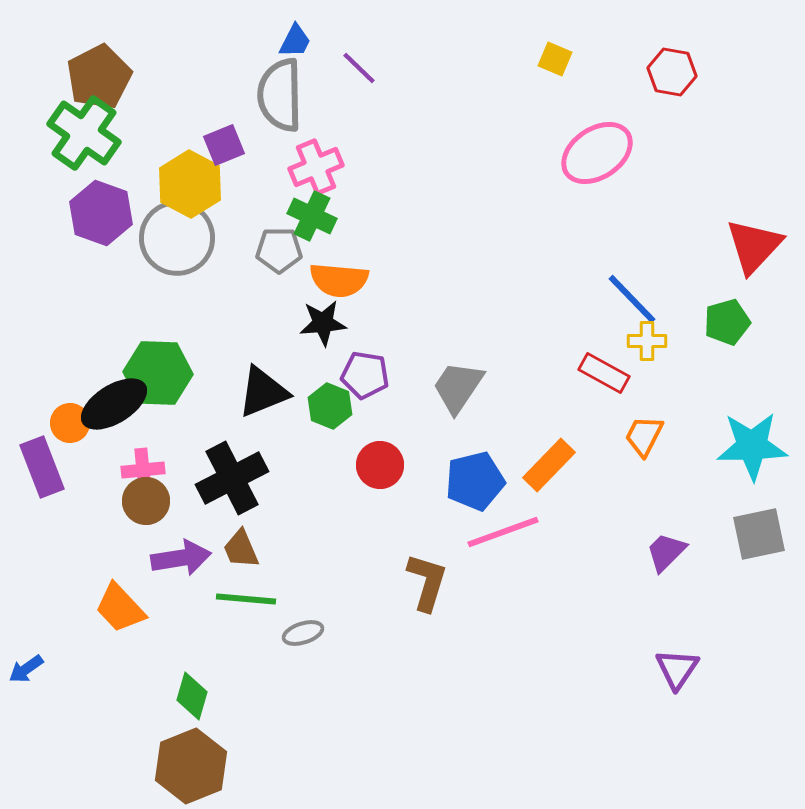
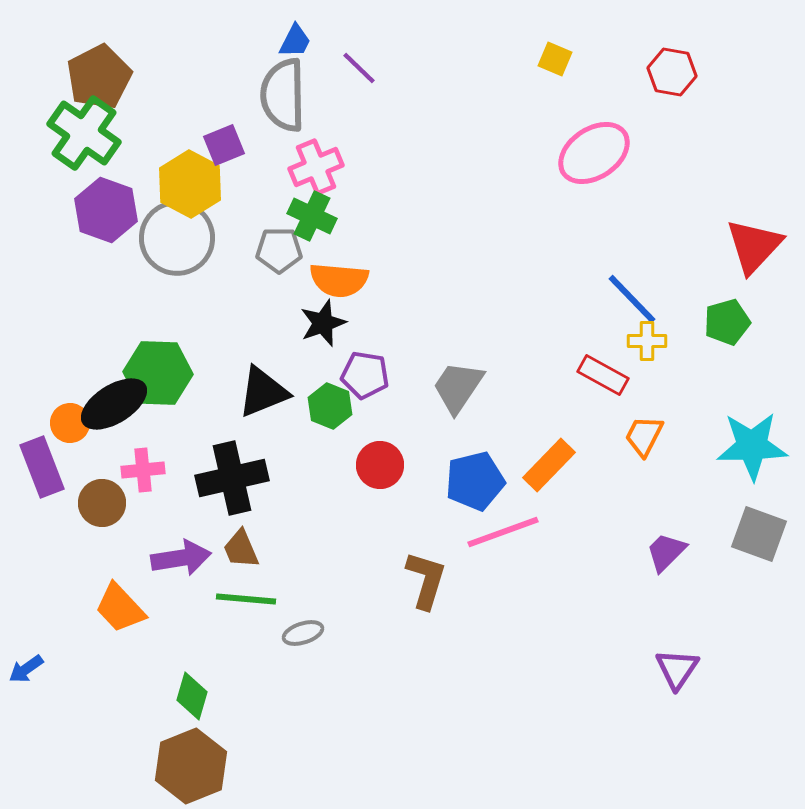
gray semicircle at (280, 95): moved 3 px right
pink ellipse at (597, 153): moved 3 px left
purple hexagon at (101, 213): moved 5 px right, 3 px up
black star at (323, 323): rotated 15 degrees counterclockwise
red rectangle at (604, 373): moved 1 px left, 2 px down
black cross at (232, 478): rotated 14 degrees clockwise
brown circle at (146, 501): moved 44 px left, 2 px down
gray square at (759, 534): rotated 32 degrees clockwise
brown L-shape at (427, 582): moved 1 px left, 2 px up
